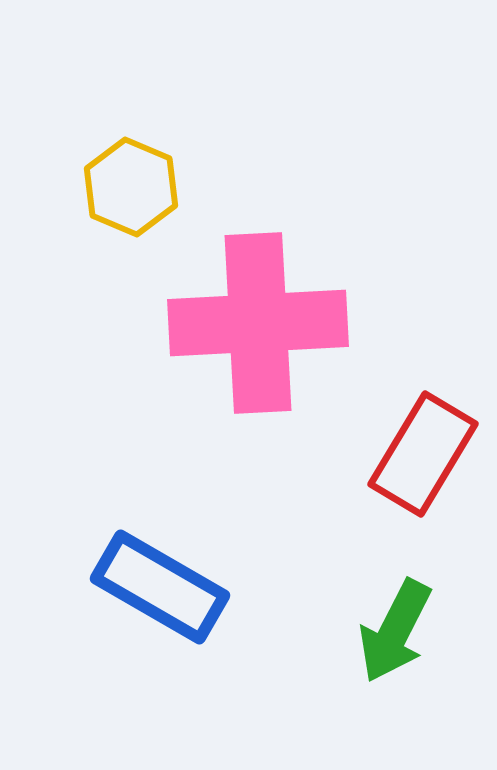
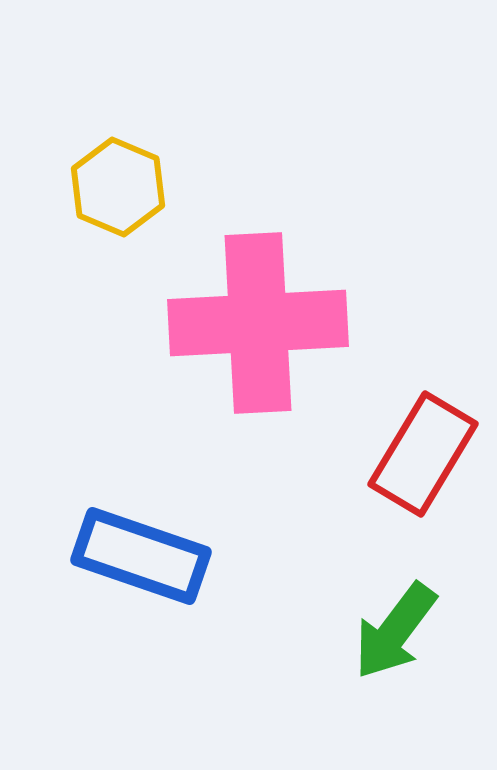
yellow hexagon: moved 13 px left
blue rectangle: moved 19 px left, 31 px up; rotated 11 degrees counterclockwise
green arrow: rotated 10 degrees clockwise
